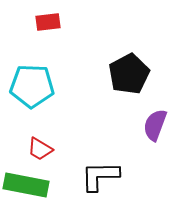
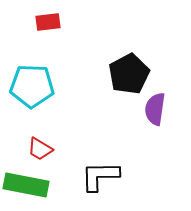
purple semicircle: moved 16 px up; rotated 12 degrees counterclockwise
